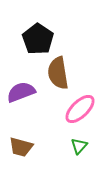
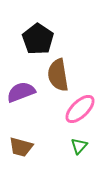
brown semicircle: moved 2 px down
